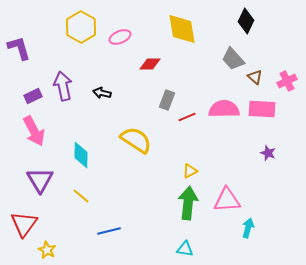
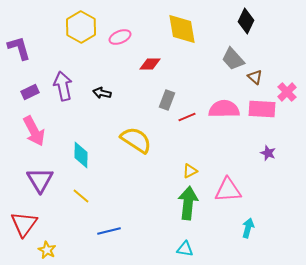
pink cross: moved 11 px down; rotated 18 degrees counterclockwise
purple rectangle: moved 3 px left, 4 px up
pink triangle: moved 1 px right, 10 px up
